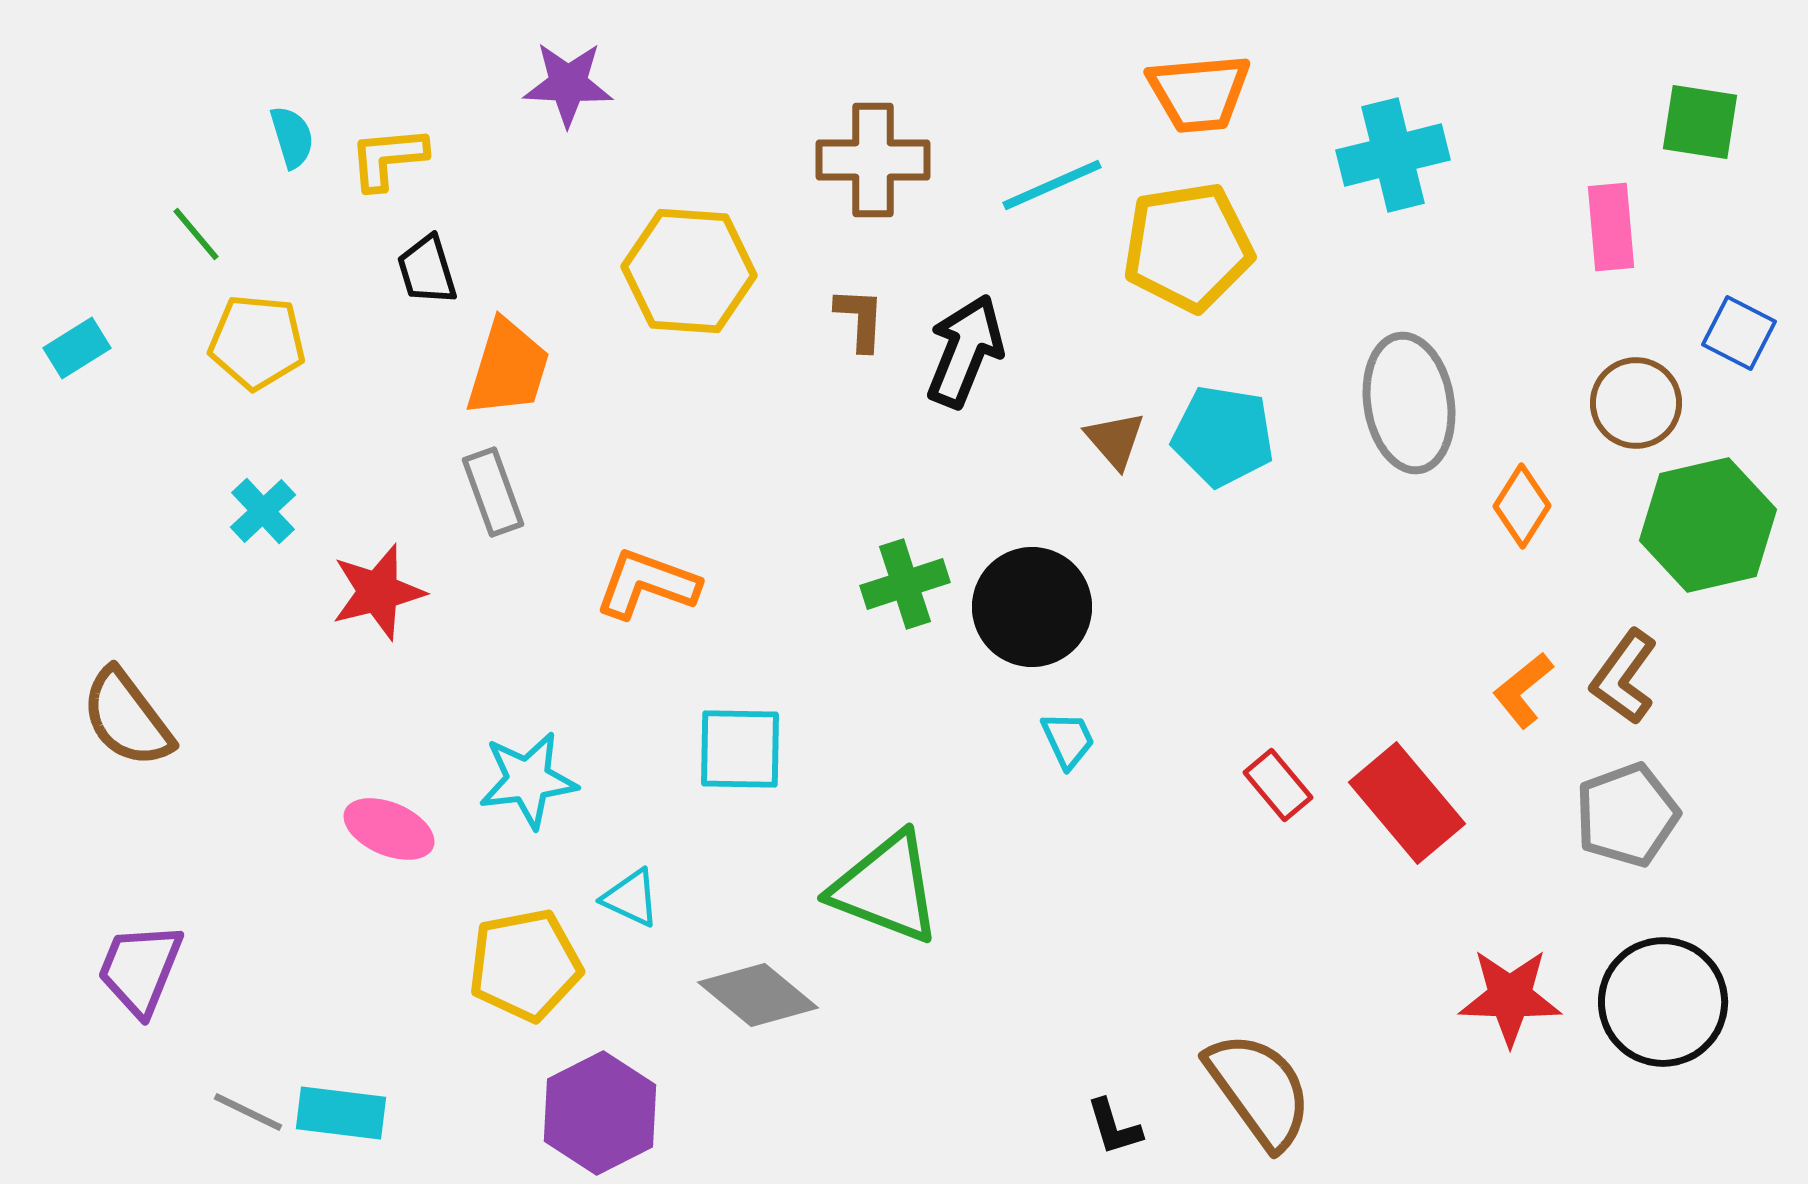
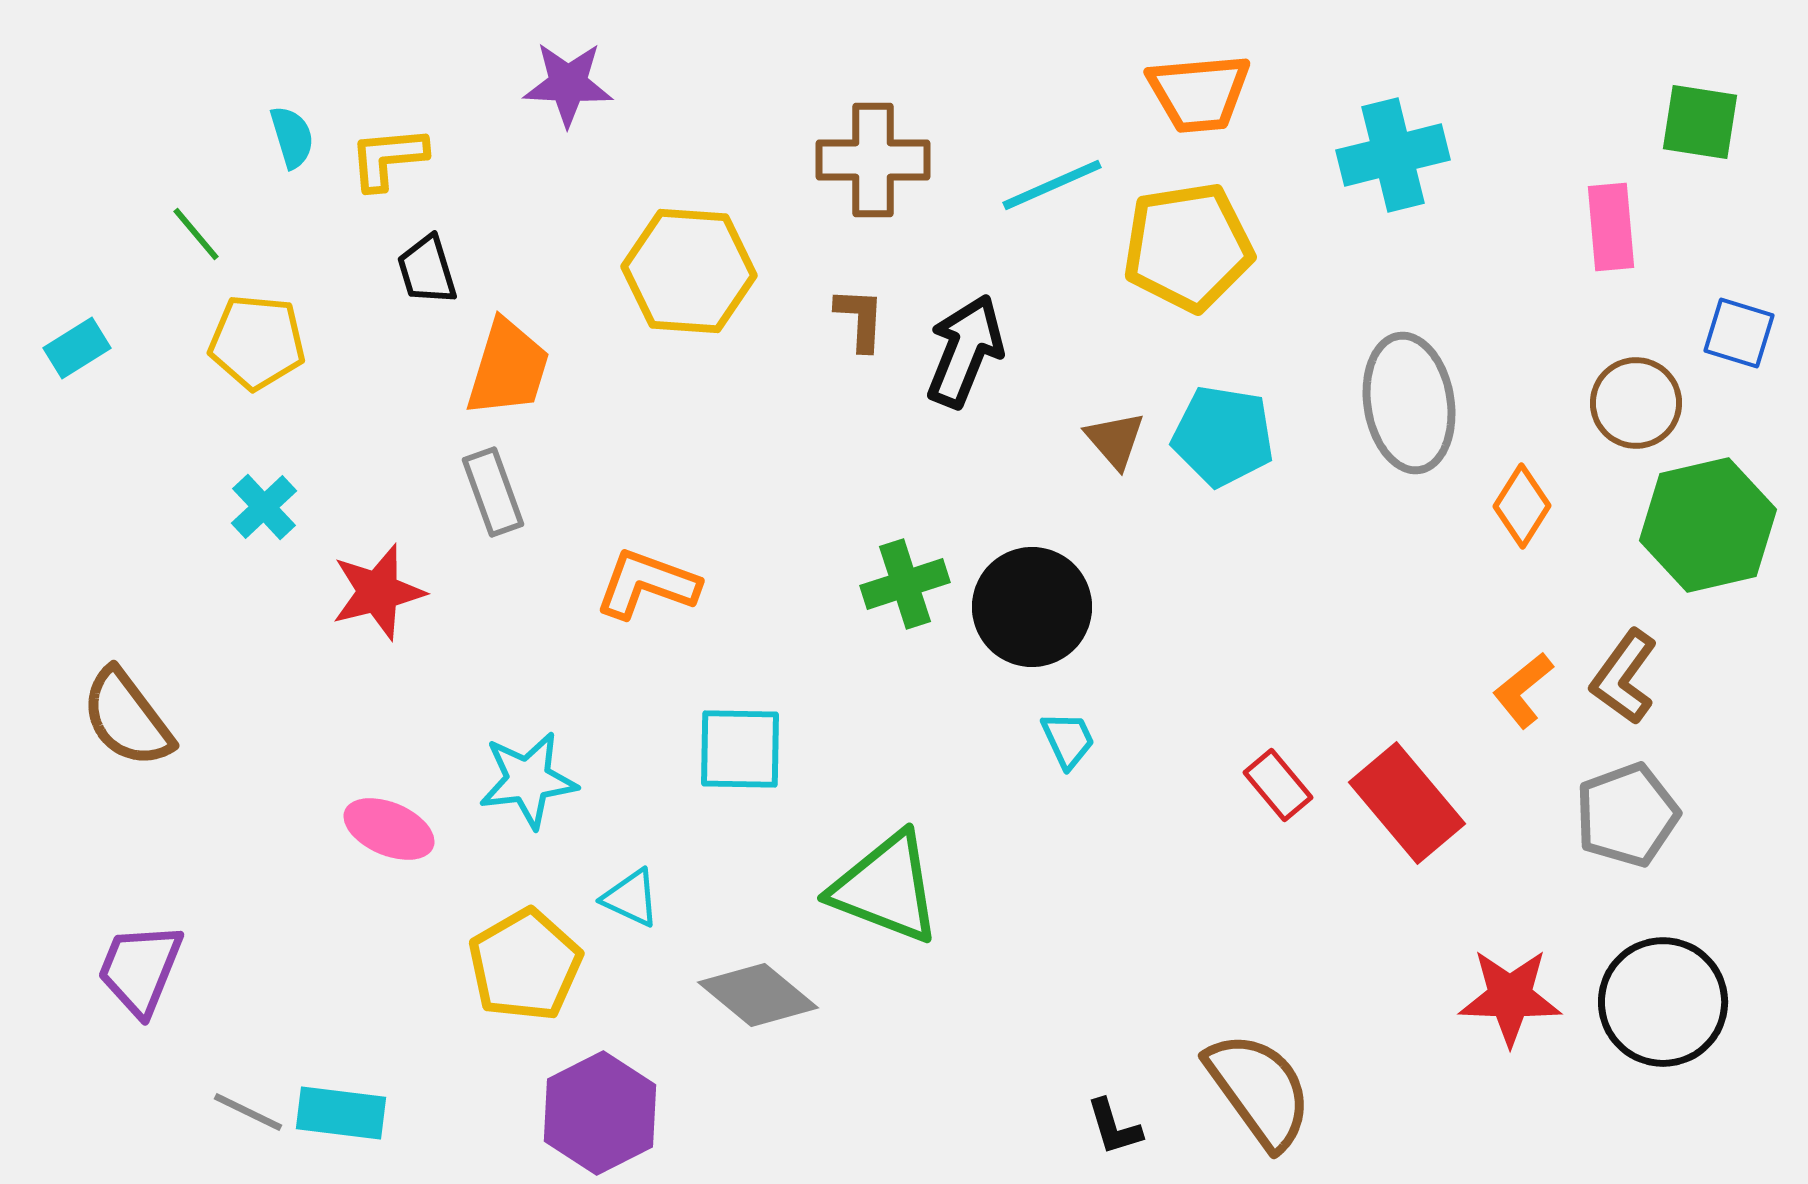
blue square at (1739, 333): rotated 10 degrees counterclockwise
cyan cross at (263, 511): moved 1 px right, 4 px up
yellow pentagon at (525, 965): rotated 19 degrees counterclockwise
